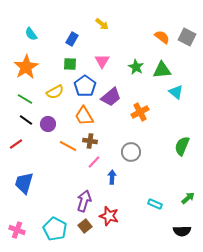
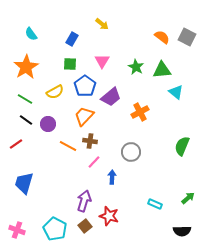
orange trapezoid: rotated 75 degrees clockwise
